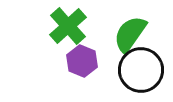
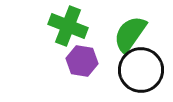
green cross: rotated 27 degrees counterclockwise
purple hexagon: rotated 12 degrees counterclockwise
